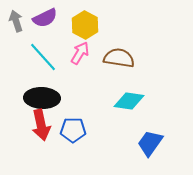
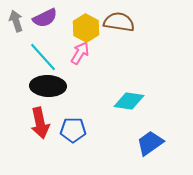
yellow hexagon: moved 1 px right, 3 px down
brown semicircle: moved 36 px up
black ellipse: moved 6 px right, 12 px up
red arrow: moved 1 px left, 2 px up
blue trapezoid: rotated 20 degrees clockwise
